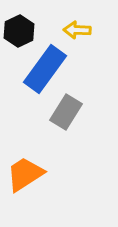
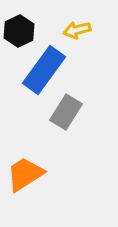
yellow arrow: rotated 16 degrees counterclockwise
blue rectangle: moved 1 px left, 1 px down
